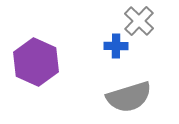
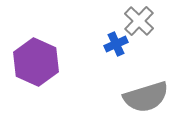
blue cross: moved 2 px up; rotated 25 degrees counterclockwise
gray semicircle: moved 17 px right
